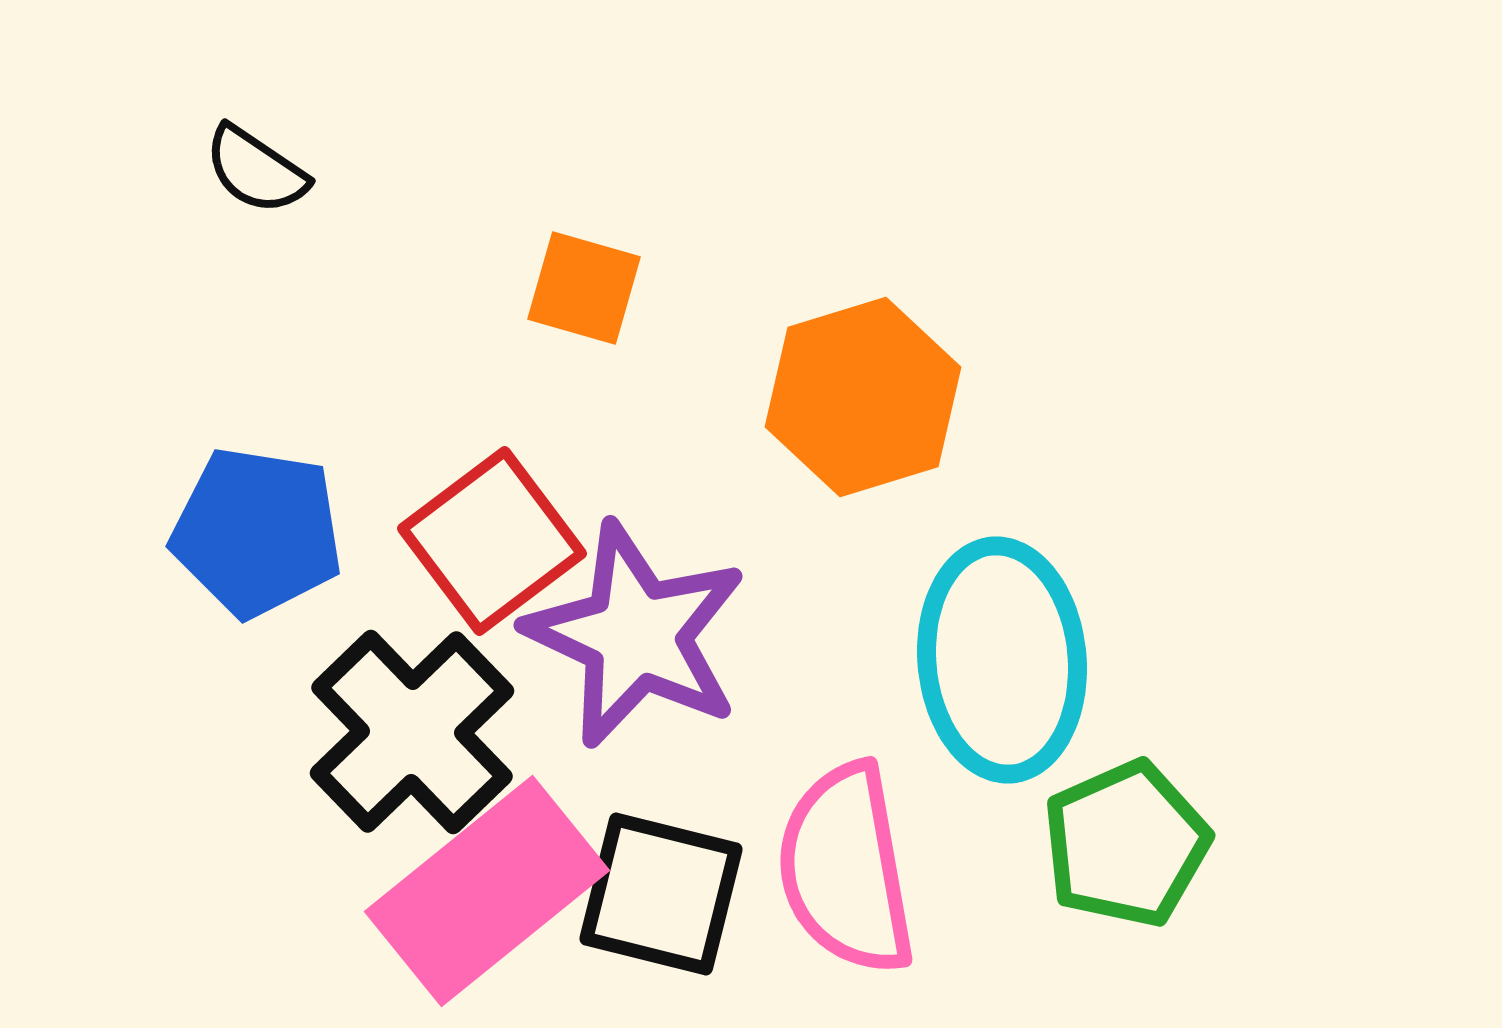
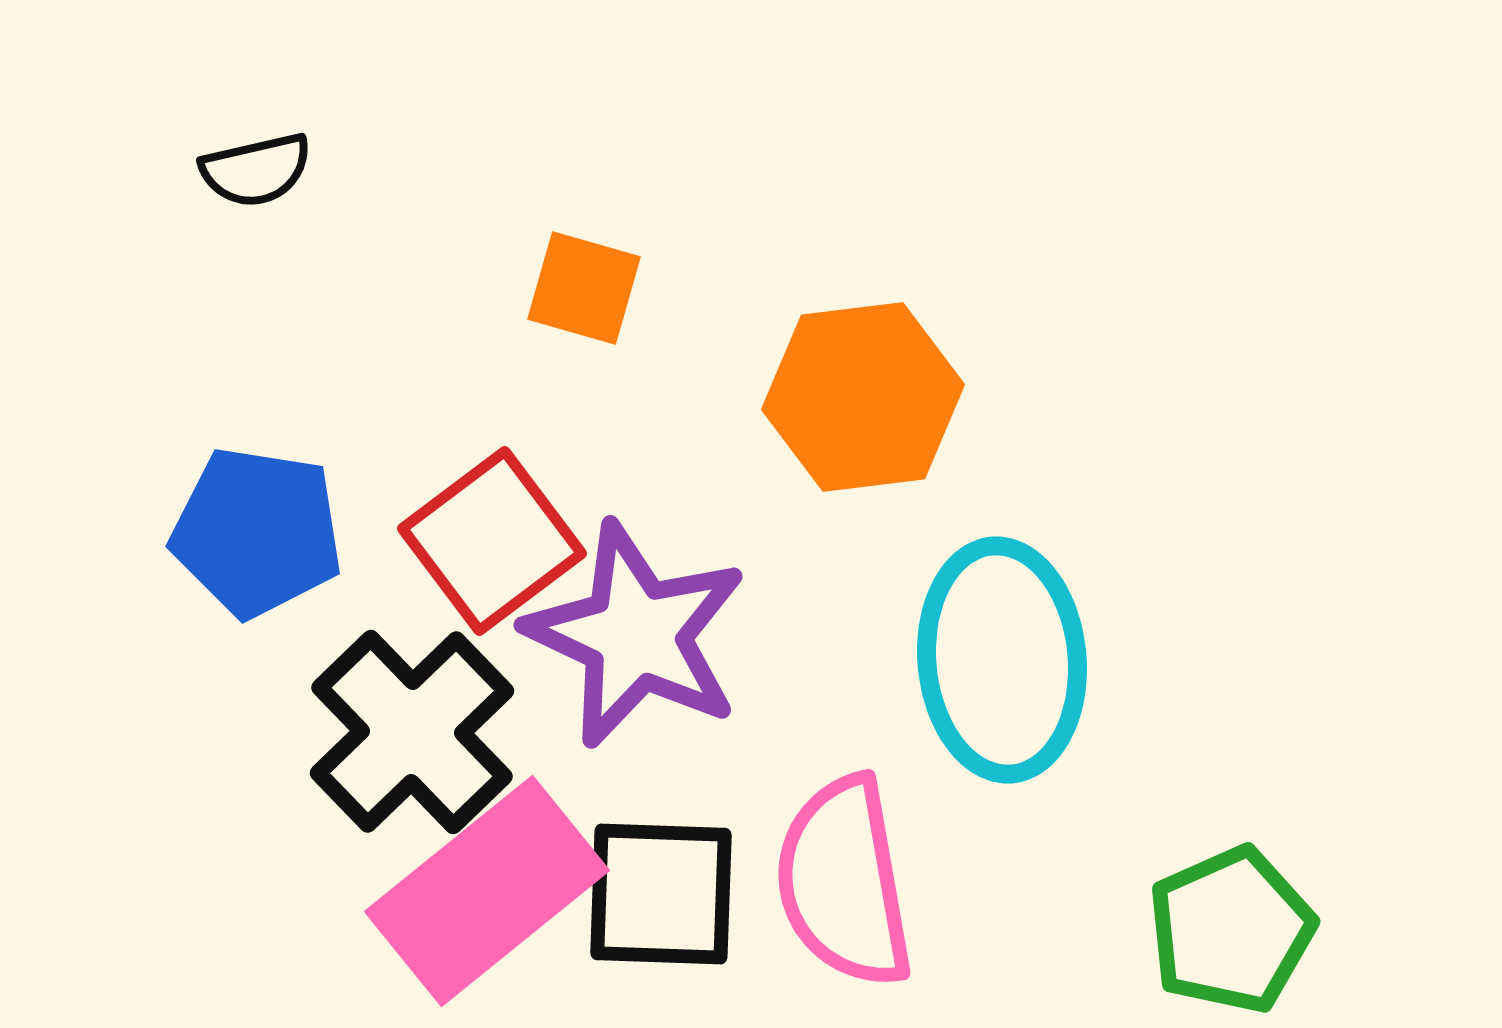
black semicircle: rotated 47 degrees counterclockwise
orange hexagon: rotated 10 degrees clockwise
green pentagon: moved 105 px right, 86 px down
pink semicircle: moved 2 px left, 13 px down
black square: rotated 12 degrees counterclockwise
